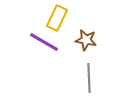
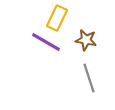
purple line: moved 2 px right
gray line: rotated 16 degrees counterclockwise
